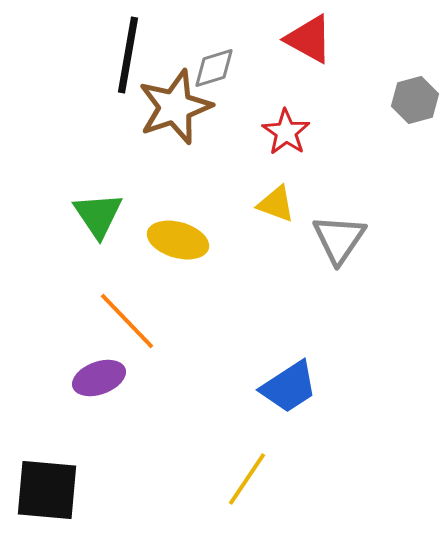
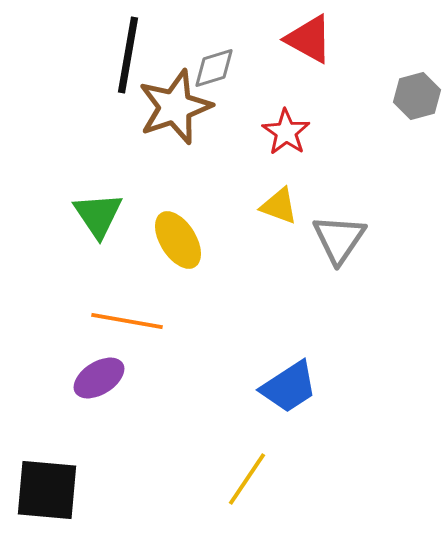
gray hexagon: moved 2 px right, 4 px up
yellow triangle: moved 3 px right, 2 px down
yellow ellipse: rotated 42 degrees clockwise
orange line: rotated 36 degrees counterclockwise
purple ellipse: rotated 12 degrees counterclockwise
